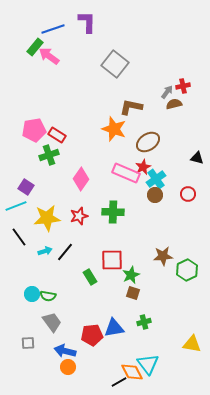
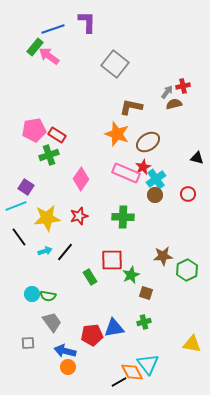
orange star at (114, 129): moved 3 px right, 5 px down
green cross at (113, 212): moved 10 px right, 5 px down
brown square at (133, 293): moved 13 px right
